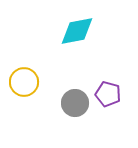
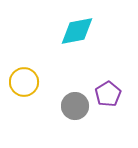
purple pentagon: rotated 25 degrees clockwise
gray circle: moved 3 px down
